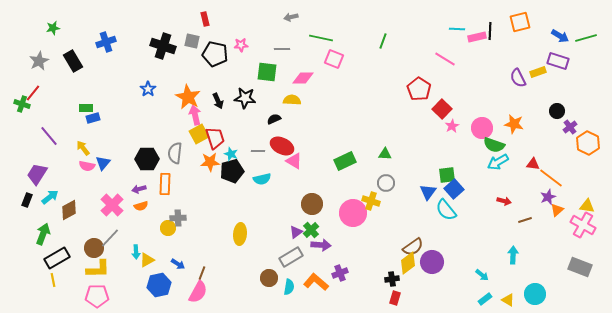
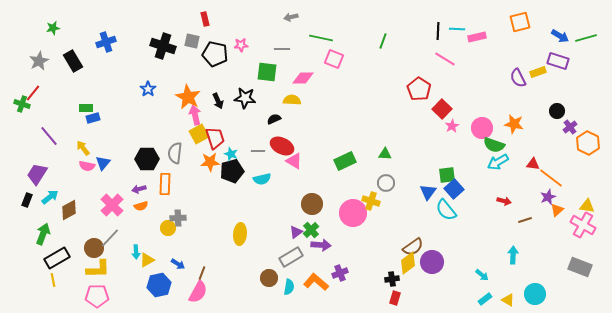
black line at (490, 31): moved 52 px left
